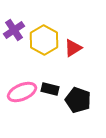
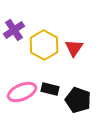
yellow hexagon: moved 5 px down
red triangle: moved 1 px right; rotated 24 degrees counterclockwise
